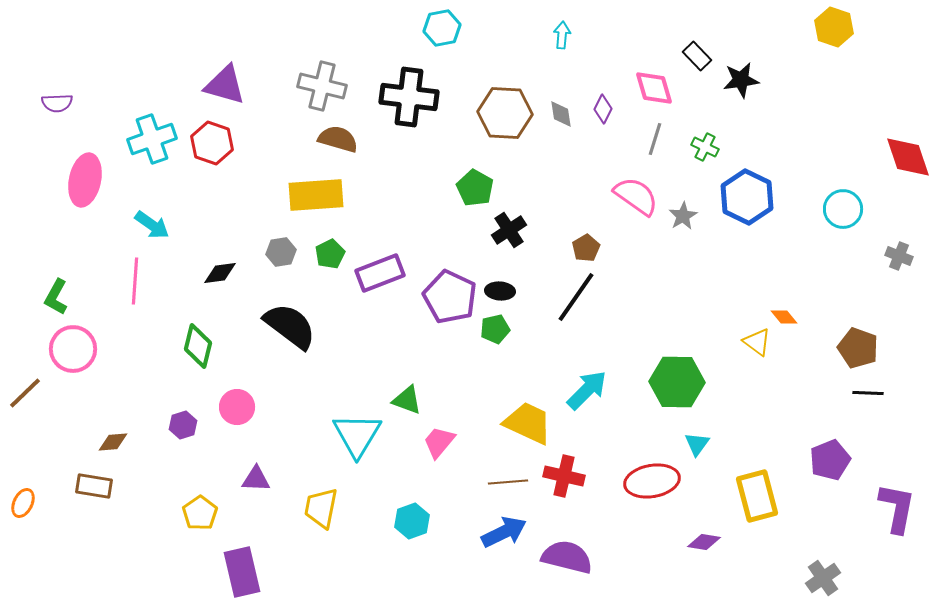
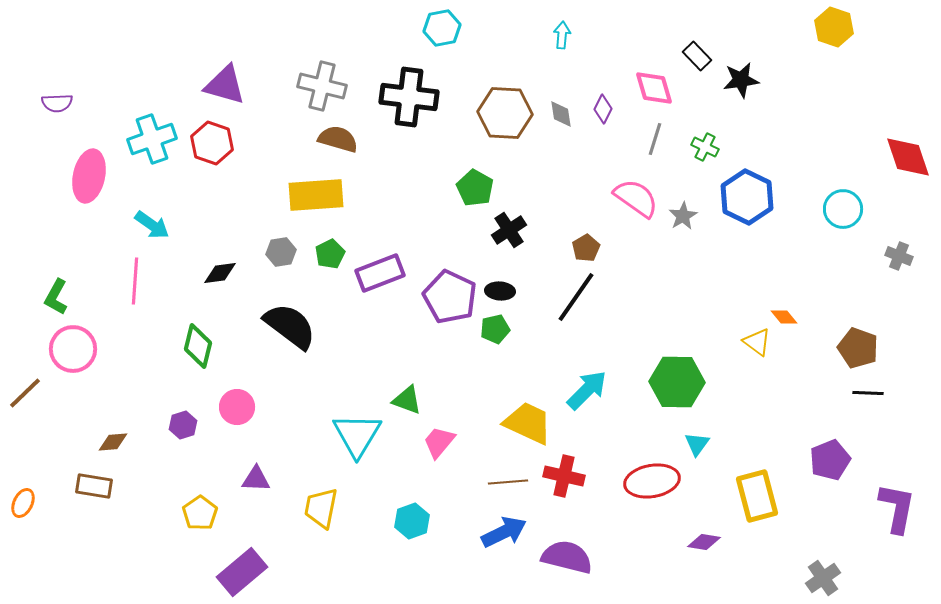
pink ellipse at (85, 180): moved 4 px right, 4 px up
pink semicircle at (636, 196): moved 2 px down
purple rectangle at (242, 572): rotated 63 degrees clockwise
